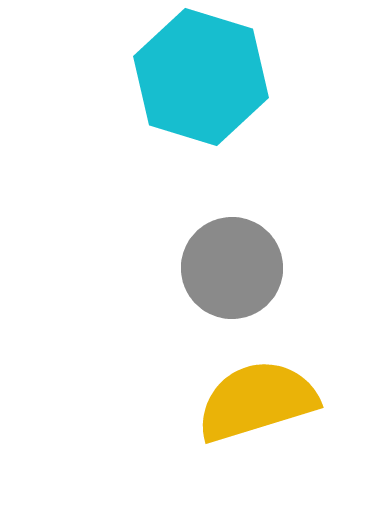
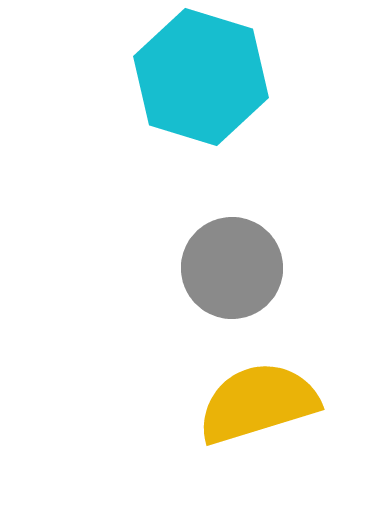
yellow semicircle: moved 1 px right, 2 px down
